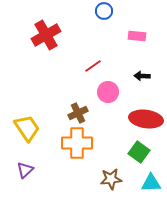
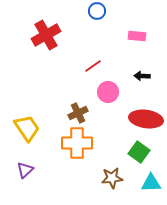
blue circle: moved 7 px left
brown star: moved 1 px right, 1 px up
